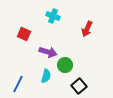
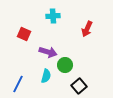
cyan cross: rotated 24 degrees counterclockwise
